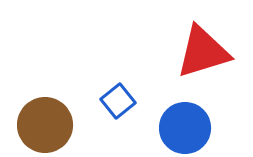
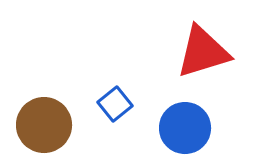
blue square: moved 3 px left, 3 px down
brown circle: moved 1 px left
